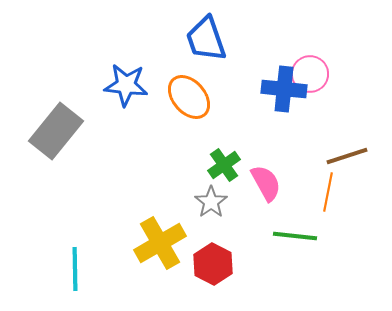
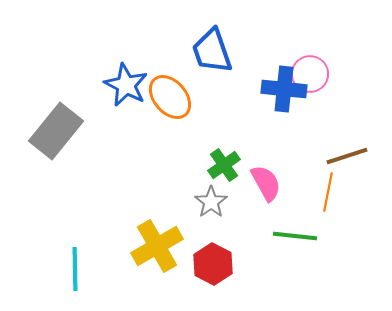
blue trapezoid: moved 6 px right, 12 px down
blue star: rotated 21 degrees clockwise
orange ellipse: moved 19 px left
yellow cross: moved 3 px left, 3 px down
